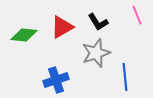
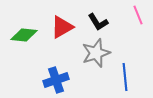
pink line: moved 1 px right
